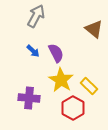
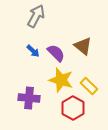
brown triangle: moved 11 px left, 17 px down
purple semicircle: rotated 18 degrees counterclockwise
yellow star: rotated 15 degrees counterclockwise
